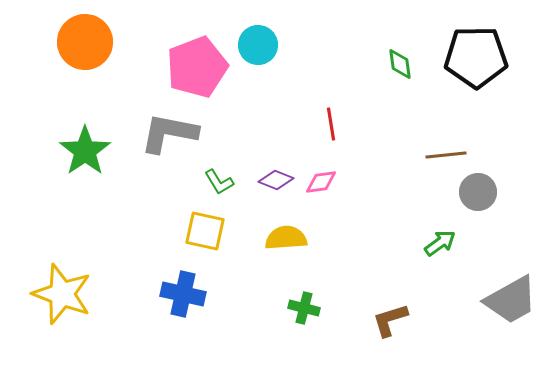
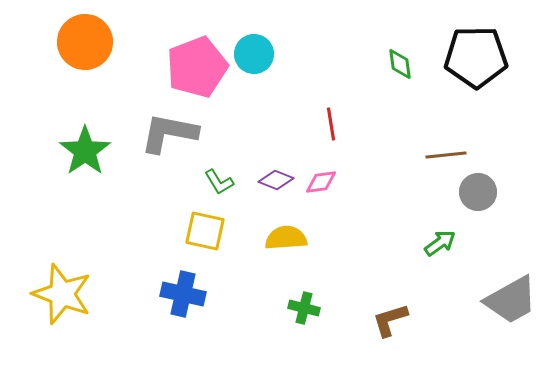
cyan circle: moved 4 px left, 9 px down
